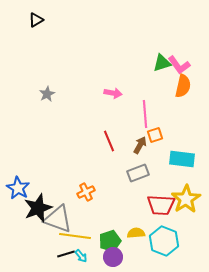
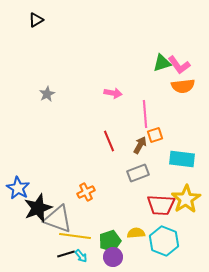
orange semicircle: rotated 70 degrees clockwise
